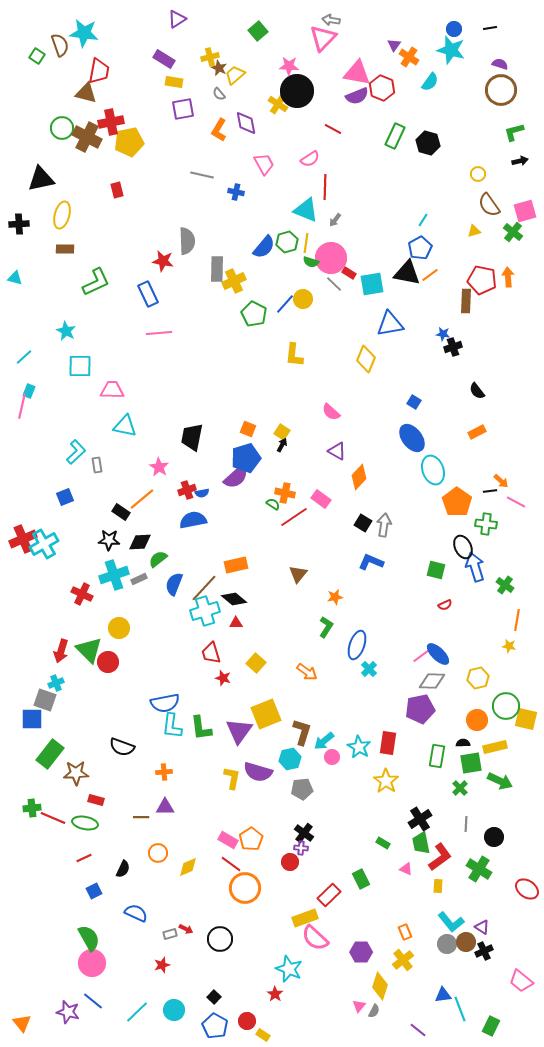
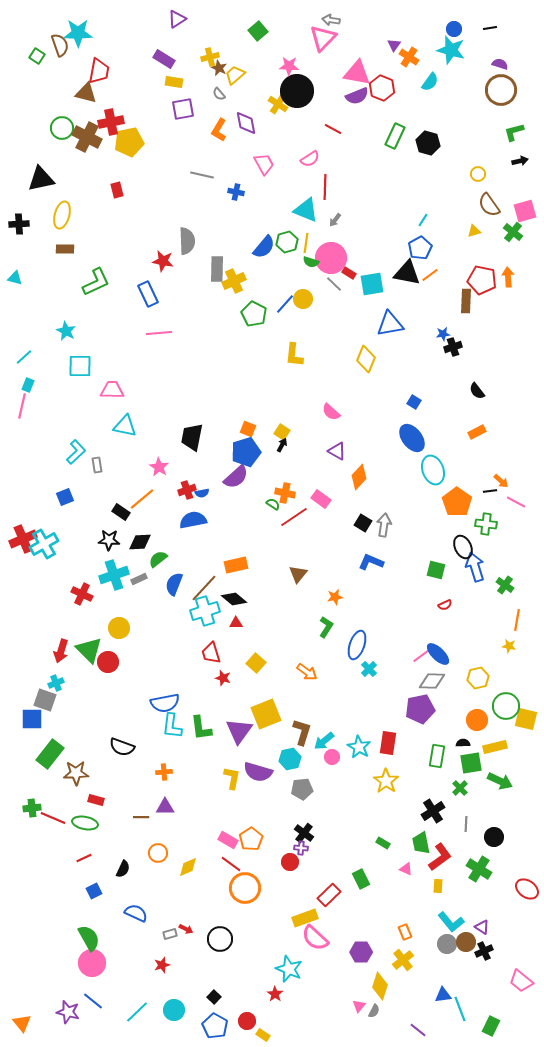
cyan star at (84, 33): moved 6 px left; rotated 8 degrees counterclockwise
blue star at (443, 334): rotated 16 degrees counterclockwise
cyan rectangle at (29, 391): moved 1 px left, 6 px up
blue pentagon at (246, 458): moved 6 px up
black cross at (420, 819): moved 13 px right, 8 px up
